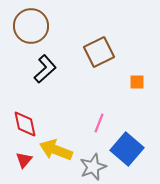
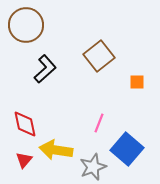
brown circle: moved 5 px left, 1 px up
brown square: moved 4 px down; rotated 12 degrees counterclockwise
yellow arrow: rotated 12 degrees counterclockwise
